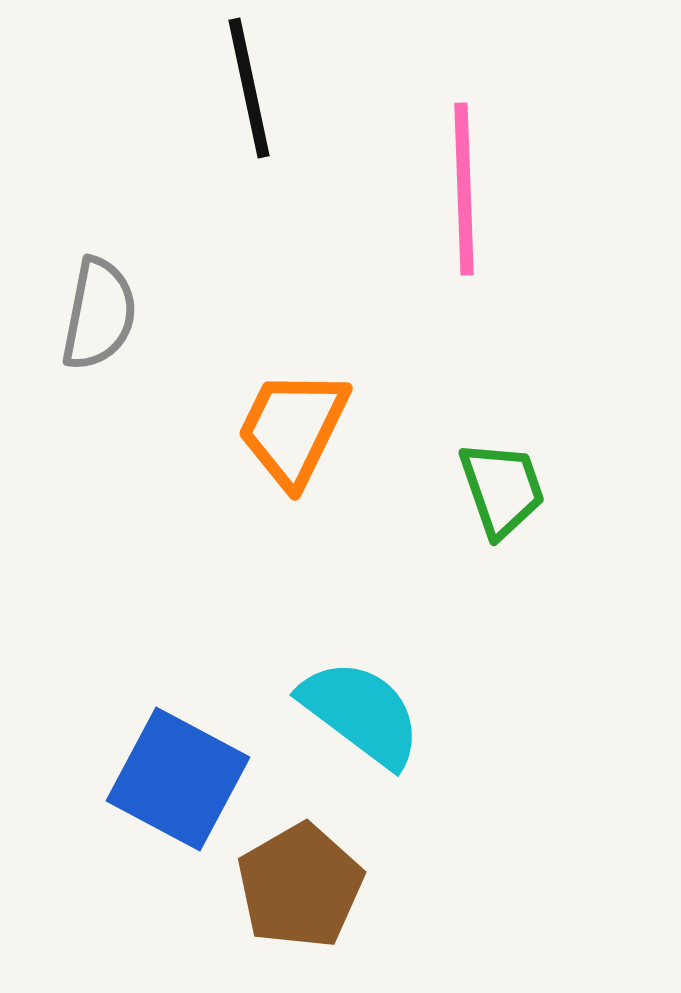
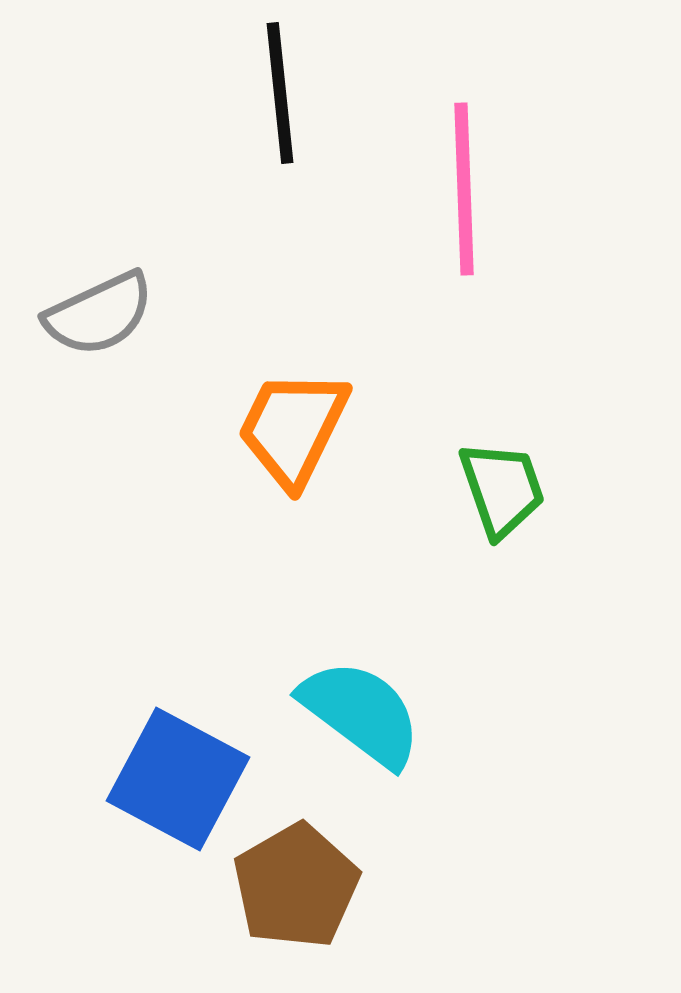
black line: moved 31 px right, 5 px down; rotated 6 degrees clockwise
gray semicircle: rotated 54 degrees clockwise
brown pentagon: moved 4 px left
